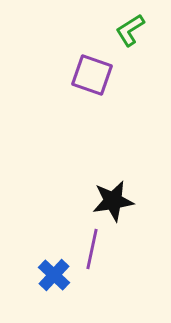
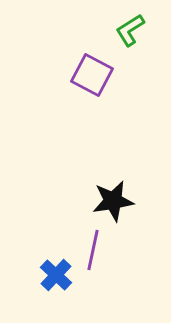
purple square: rotated 9 degrees clockwise
purple line: moved 1 px right, 1 px down
blue cross: moved 2 px right
